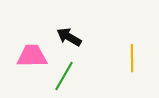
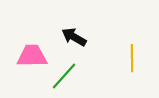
black arrow: moved 5 px right
green line: rotated 12 degrees clockwise
